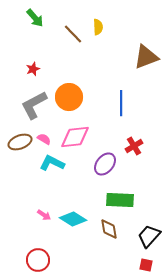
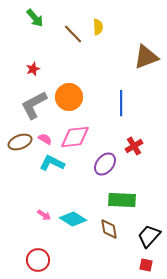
pink semicircle: moved 1 px right
green rectangle: moved 2 px right
